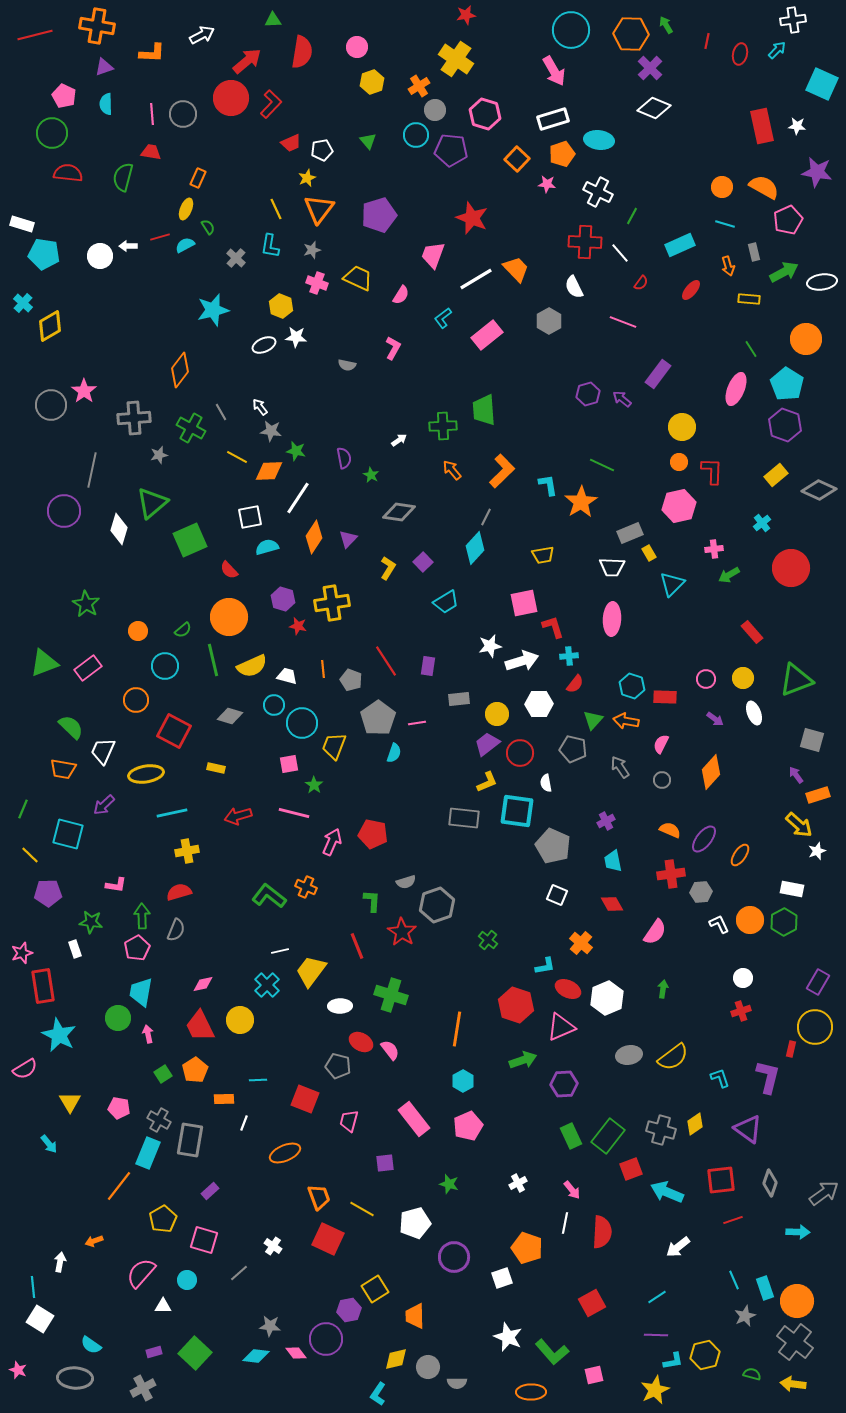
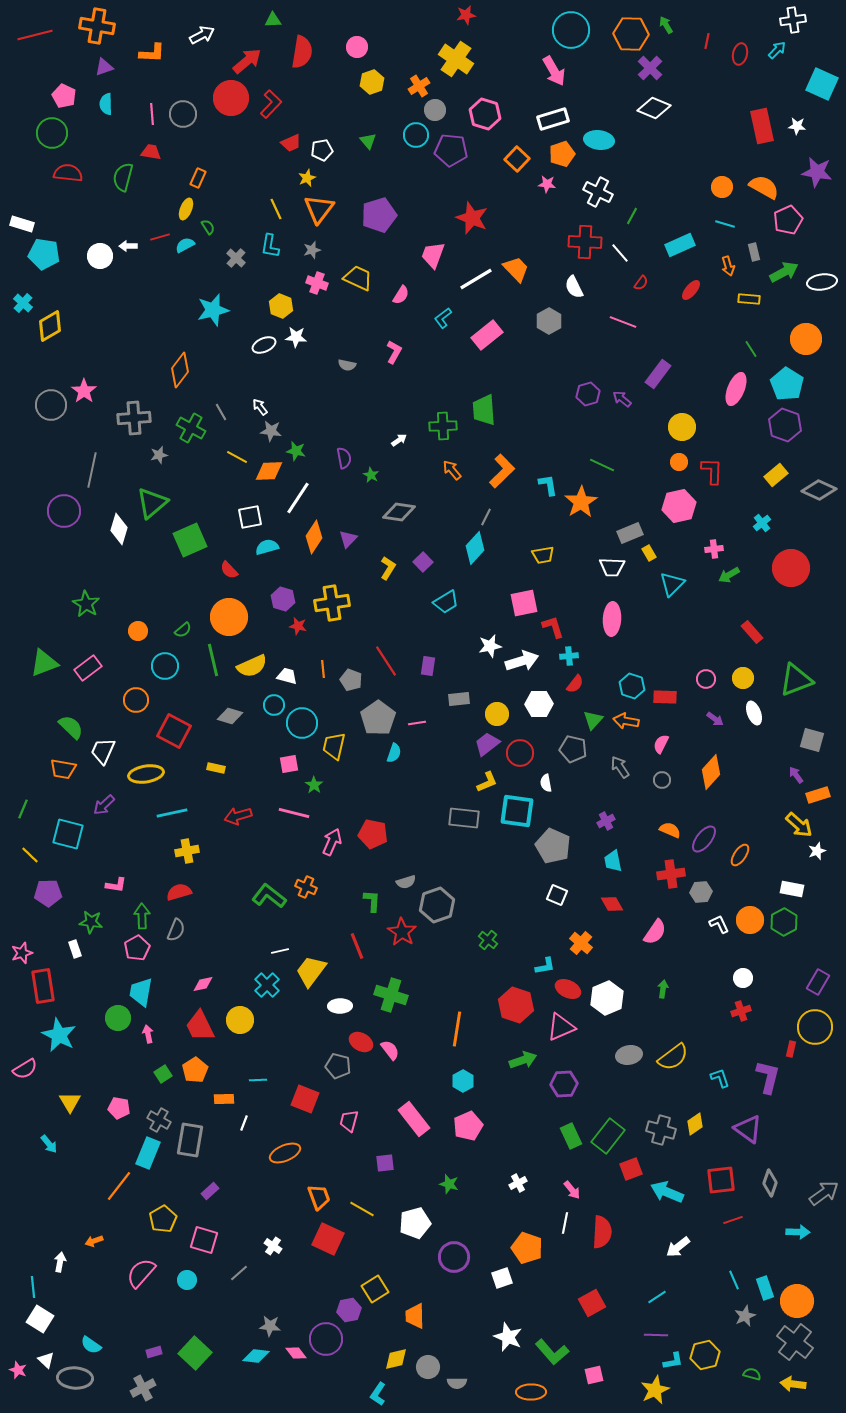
pink L-shape at (393, 348): moved 1 px right, 4 px down
yellow trapezoid at (334, 746): rotated 8 degrees counterclockwise
white triangle at (163, 1306): moved 117 px left, 54 px down; rotated 42 degrees clockwise
